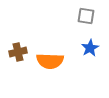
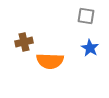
blue star: rotated 12 degrees counterclockwise
brown cross: moved 6 px right, 10 px up
